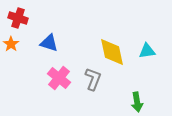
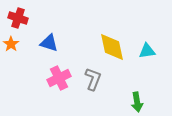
yellow diamond: moved 5 px up
pink cross: rotated 25 degrees clockwise
